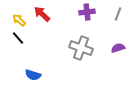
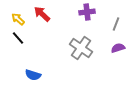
gray line: moved 2 px left, 10 px down
yellow arrow: moved 1 px left, 1 px up
gray cross: rotated 15 degrees clockwise
